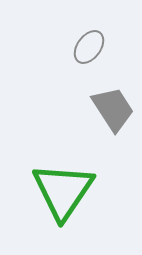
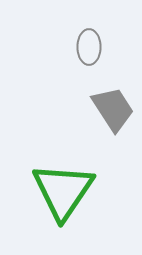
gray ellipse: rotated 36 degrees counterclockwise
